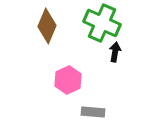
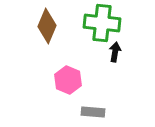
green cross: rotated 18 degrees counterclockwise
pink hexagon: rotated 12 degrees counterclockwise
